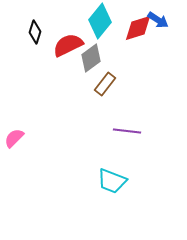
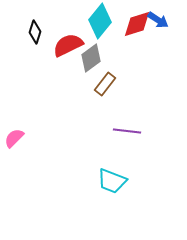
red diamond: moved 1 px left, 4 px up
